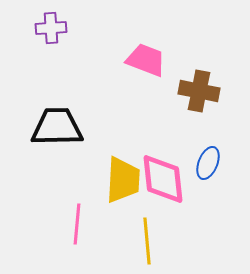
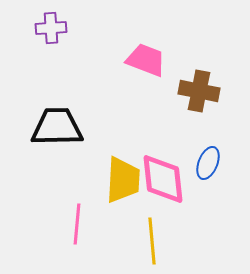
yellow line: moved 5 px right
